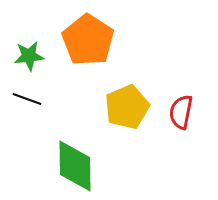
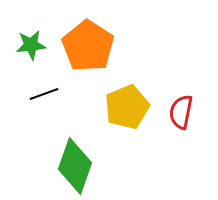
orange pentagon: moved 6 px down
green star: moved 2 px right, 11 px up
black line: moved 17 px right, 5 px up; rotated 40 degrees counterclockwise
green diamond: rotated 20 degrees clockwise
